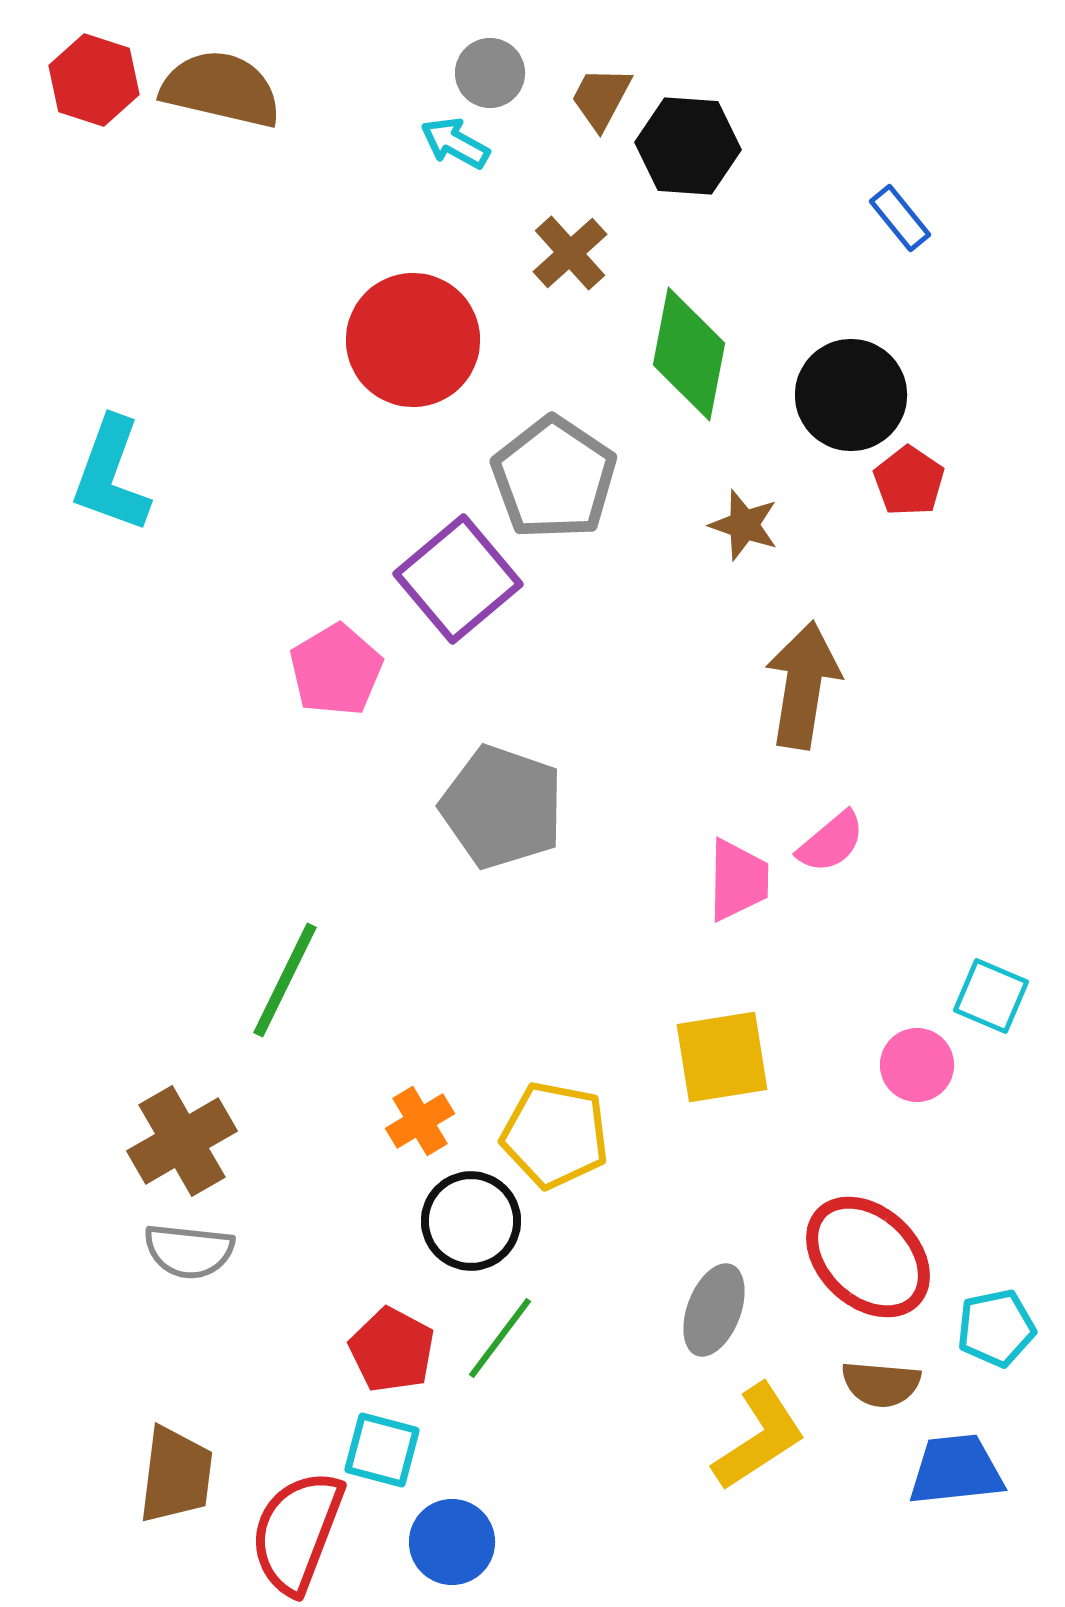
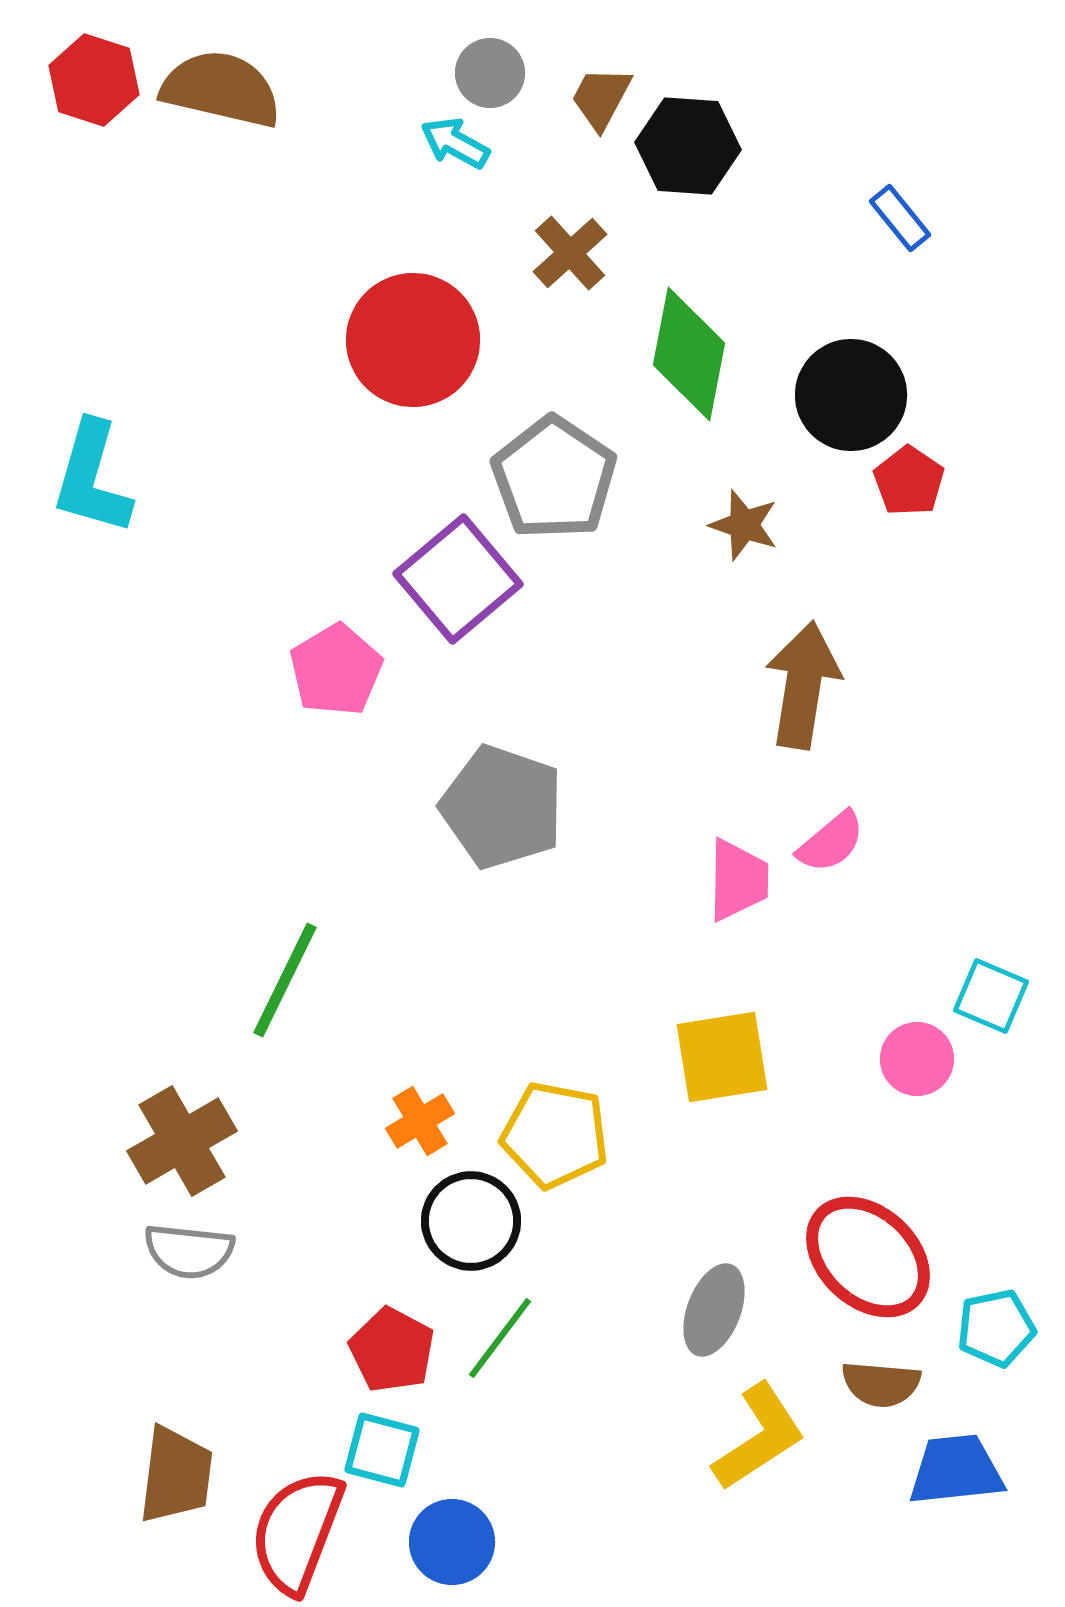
cyan L-shape at (111, 475): moved 19 px left, 3 px down; rotated 4 degrees counterclockwise
pink circle at (917, 1065): moved 6 px up
